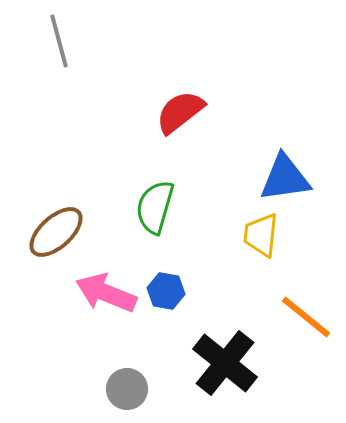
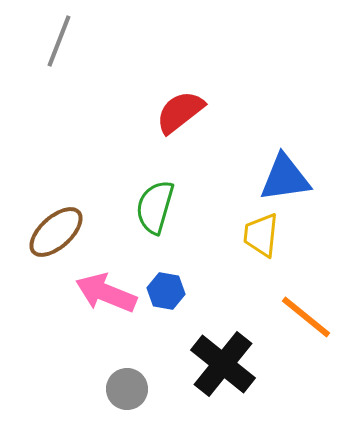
gray line: rotated 36 degrees clockwise
black cross: moved 2 px left, 1 px down
